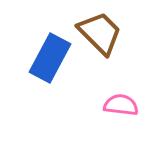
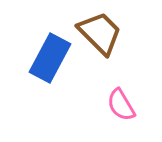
pink semicircle: rotated 128 degrees counterclockwise
